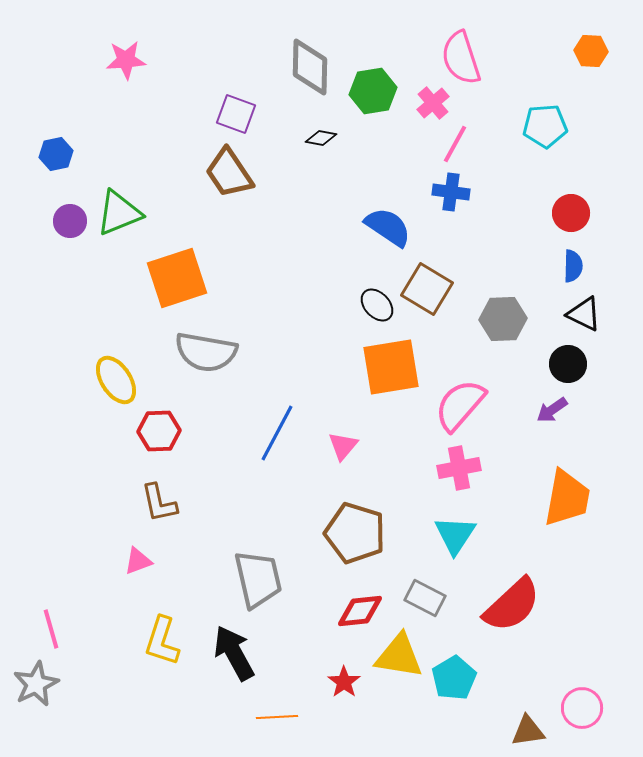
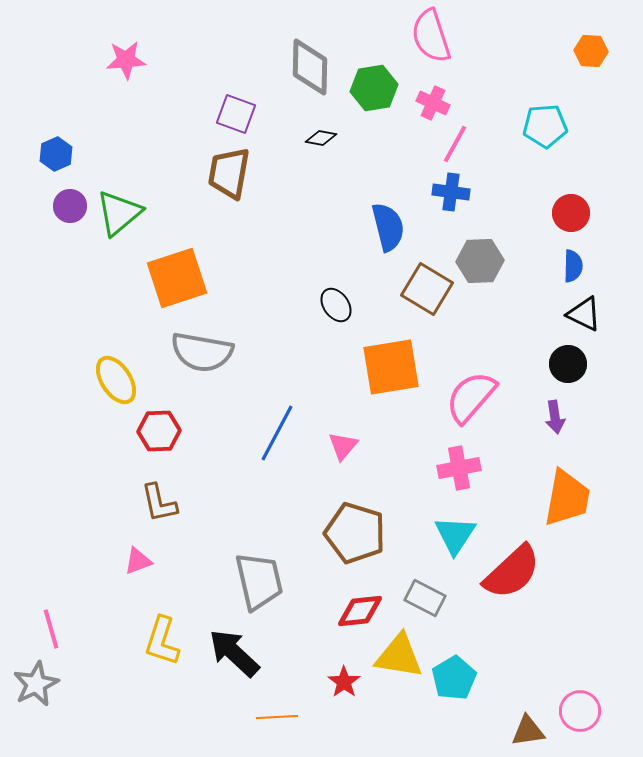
pink semicircle at (461, 58): moved 30 px left, 22 px up
green hexagon at (373, 91): moved 1 px right, 3 px up
pink cross at (433, 103): rotated 24 degrees counterclockwise
blue hexagon at (56, 154): rotated 12 degrees counterclockwise
brown trapezoid at (229, 173): rotated 44 degrees clockwise
green triangle at (119, 213): rotated 18 degrees counterclockwise
purple circle at (70, 221): moved 15 px up
blue semicircle at (388, 227): rotated 42 degrees clockwise
black ellipse at (377, 305): moved 41 px left; rotated 8 degrees clockwise
gray hexagon at (503, 319): moved 23 px left, 58 px up
gray semicircle at (206, 352): moved 4 px left
pink semicircle at (460, 405): moved 11 px right, 8 px up
purple arrow at (552, 410): moved 3 px right, 7 px down; rotated 64 degrees counterclockwise
gray trapezoid at (258, 579): moved 1 px right, 2 px down
red semicircle at (512, 605): moved 33 px up
black arrow at (234, 653): rotated 18 degrees counterclockwise
pink circle at (582, 708): moved 2 px left, 3 px down
